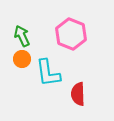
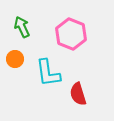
green arrow: moved 9 px up
orange circle: moved 7 px left
red semicircle: rotated 15 degrees counterclockwise
